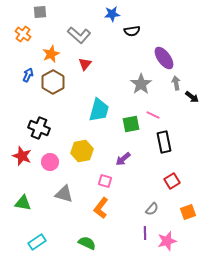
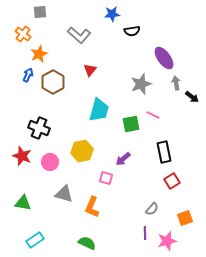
orange star: moved 12 px left
red triangle: moved 5 px right, 6 px down
gray star: rotated 15 degrees clockwise
black rectangle: moved 10 px down
pink square: moved 1 px right, 3 px up
orange L-shape: moved 9 px left, 1 px up; rotated 15 degrees counterclockwise
orange square: moved 3 px left, 6 px down
cyan rectangle: moved 2 px left, 2 px up
